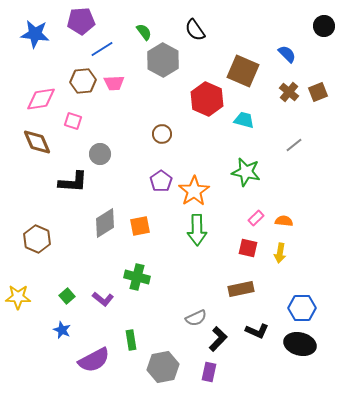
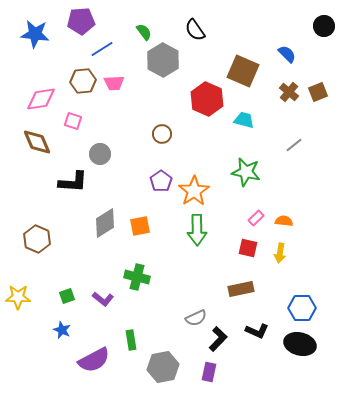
green square at (67, 296): rotated 21 degrees clockwise
